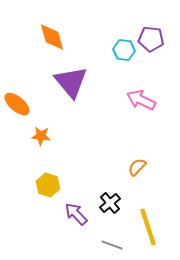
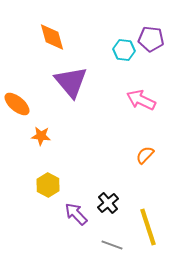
orange semicircle: moved 8 px right, 12 px up
yellow hexagon: rotated 10 degrees clockwise
black cross: moved 2 px left
